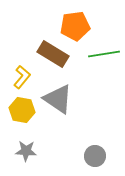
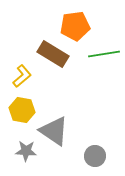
yellow L-shape: moved 1 px up; rotated 10 degrees clockwise
gray triangle: moved 4 px left, 32 px down
